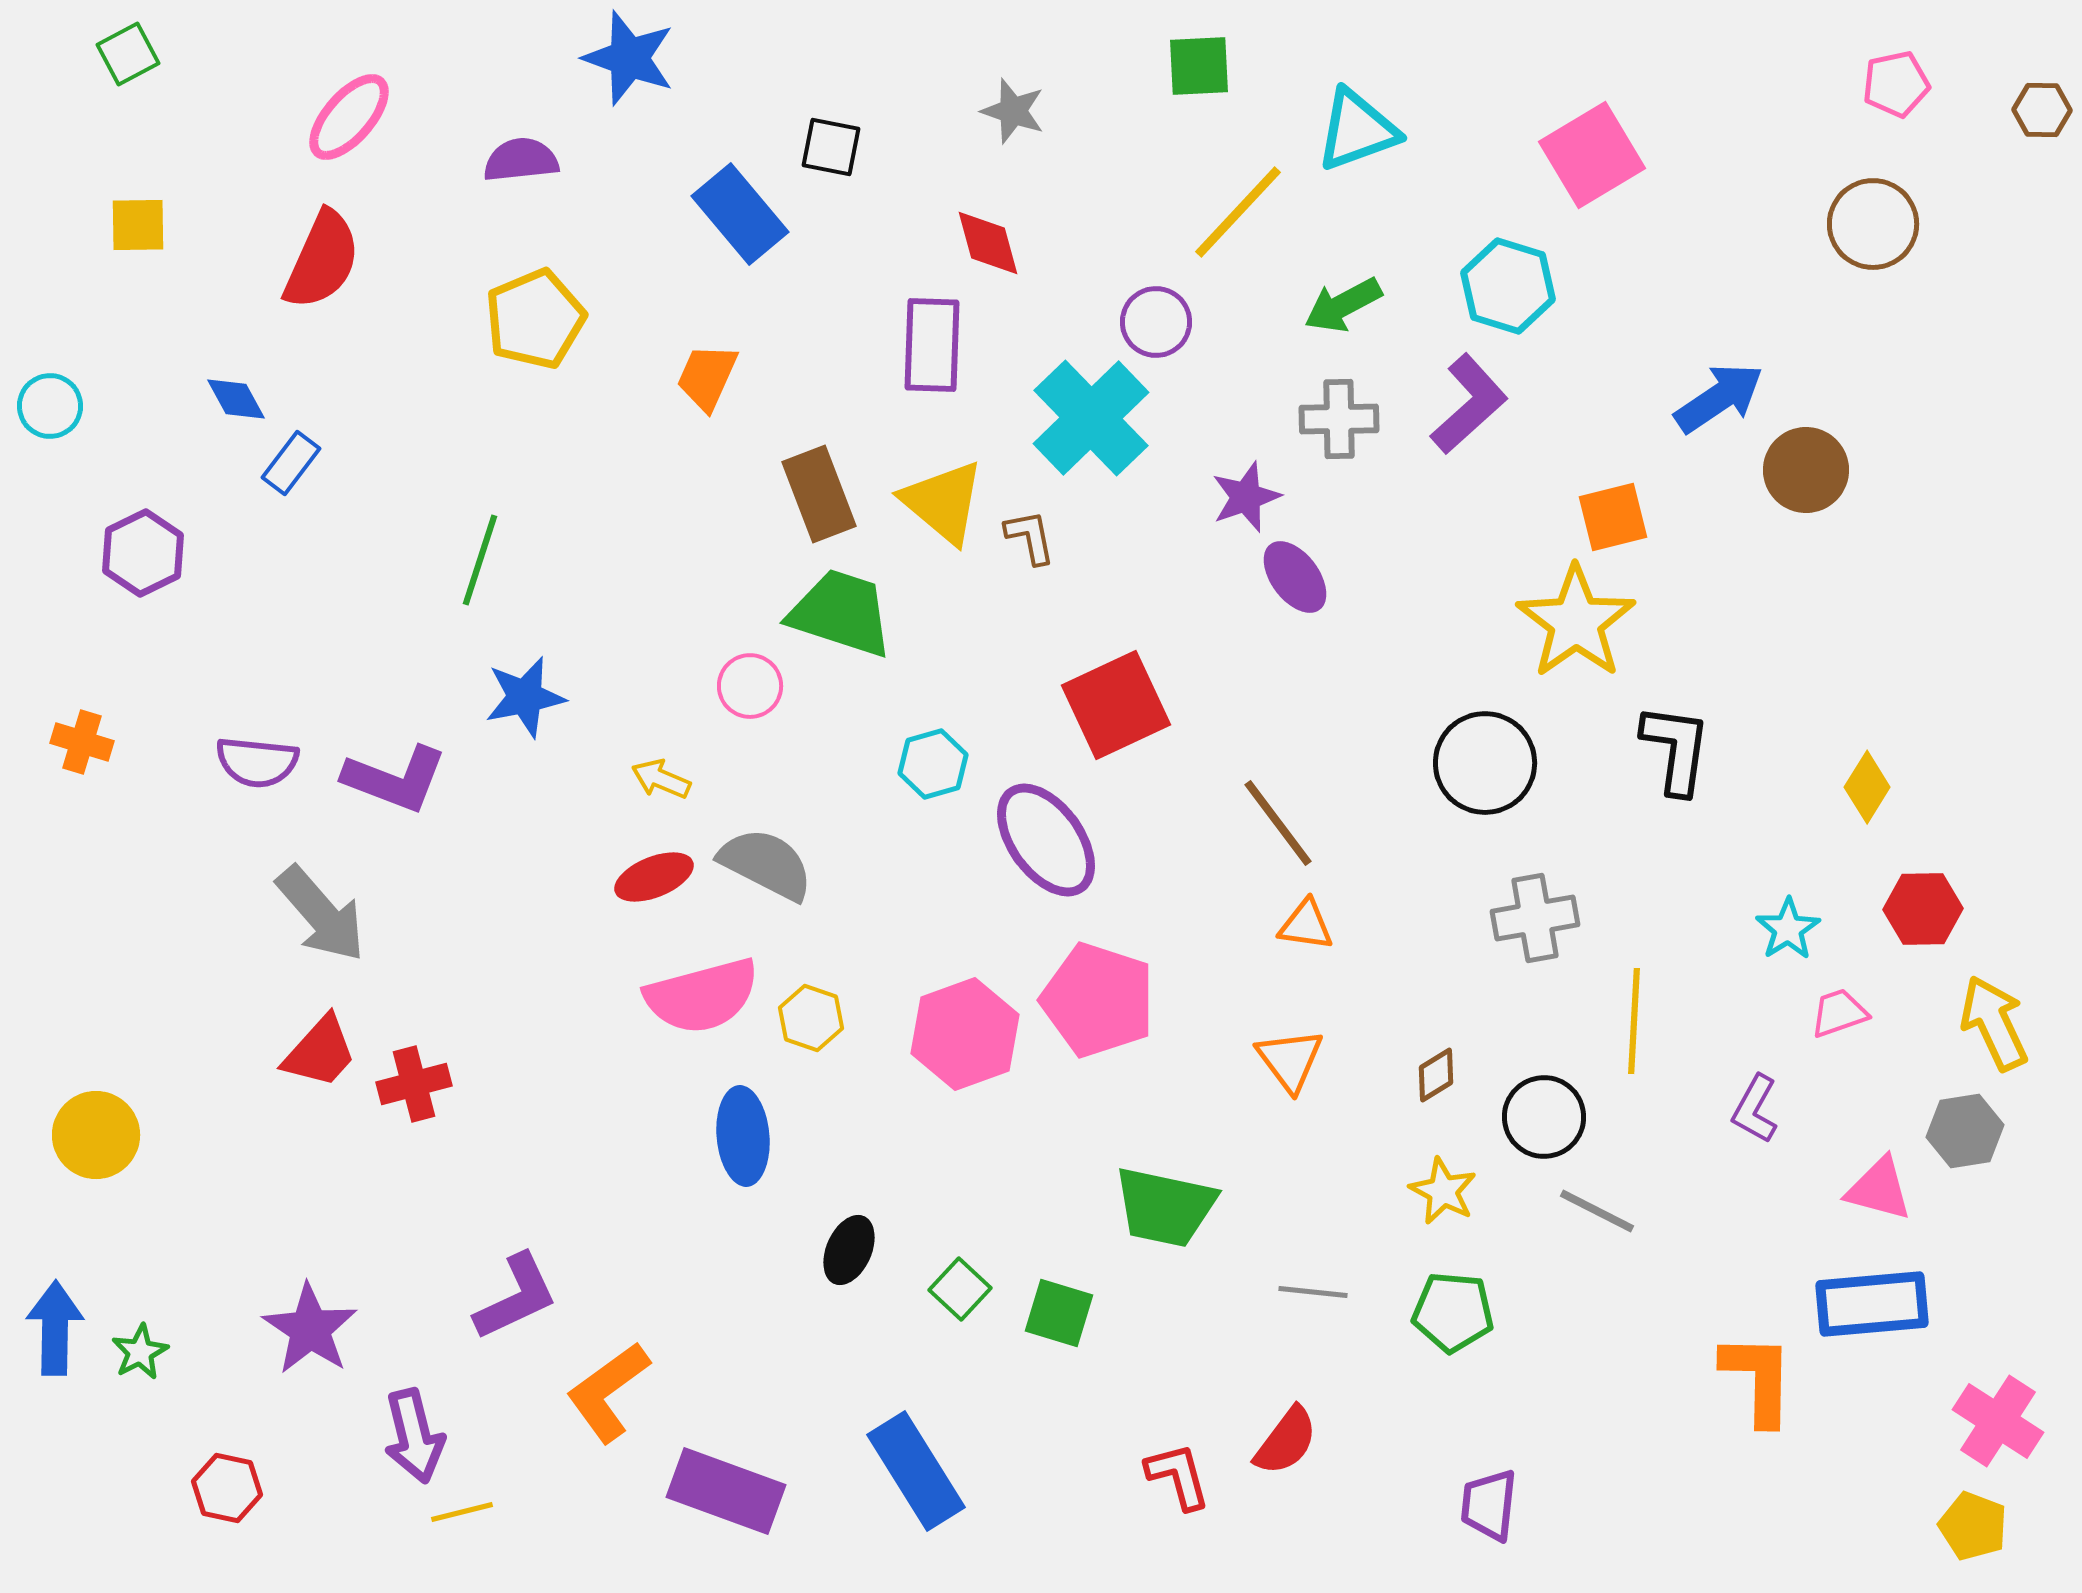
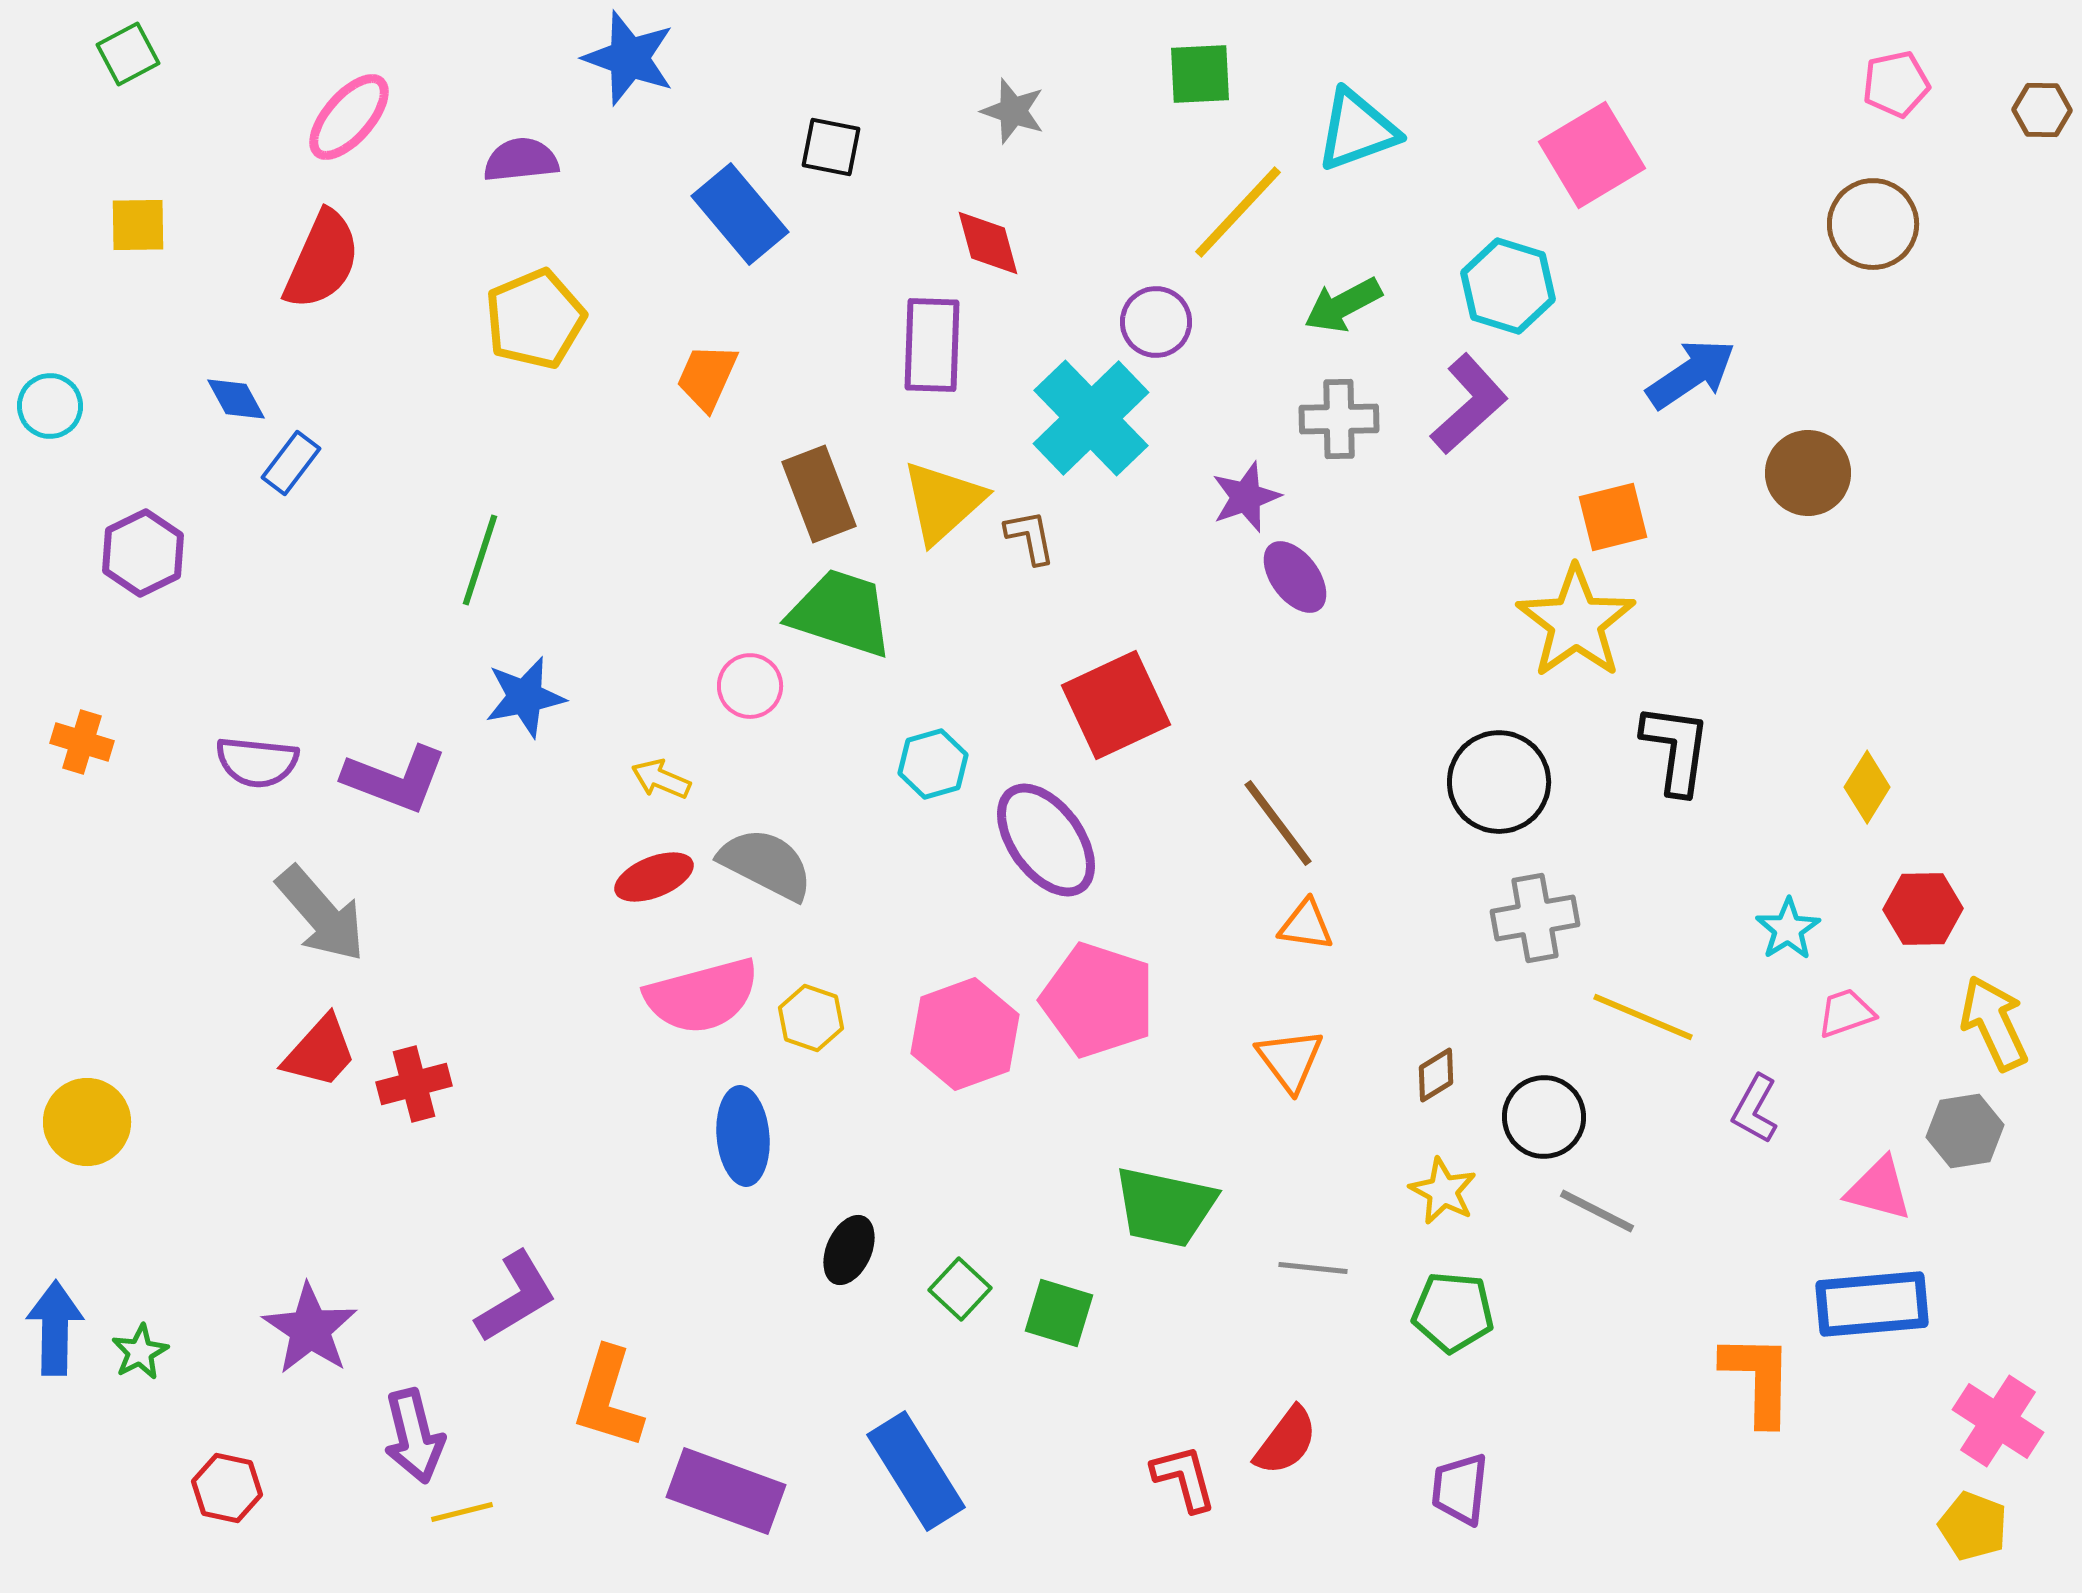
green square at (1199, 66): moved 1 px right, 8 px down
blue arrow at (1719, 398): moved 28 px left, 24 px up
brown circle at (1806, 470): moved 2 px right, 3 px down
yellow triangle at (943, 502): rotated 38 degrees clockwise
black circle at (1485, 763): moved 14 px right, 19 px down
pink trapezoid at (1839, 1013): moved 7 px right
yellow line at (1634, 1021): moved 9 px right, 4 px up; rotated 70 degrees counterclockwise
yellow circle at (96, 1135): moved 9 px left, 13 px up
gray line at (1313, 1292): moved 24 px up
purple L-shape at (516, 1297): rotated 6 degrees counterclockwise
orange L-shape at (608, 1392): moved 6 px down; rotated 37 degrees counterclockwise
red L-shape at (1178, 1476): moved 6 px right, 2 px down
purple trapezoid at (1489, 1505): moved 29 px left, 16 px up
